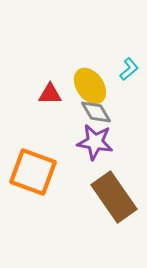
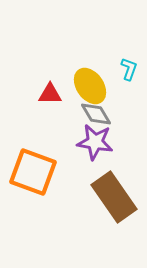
cyan L-shape: rotated 30 degrees counterclockwise
gray diamond: moved 2 px down
